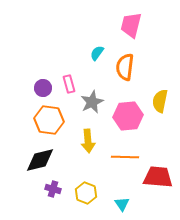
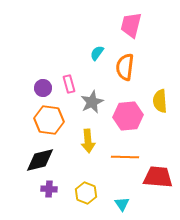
yellow semicircle: rotated 15 degrees counterclockwise
purple cross: moved 4 px left; rotated 14 degrees counterclockwise
